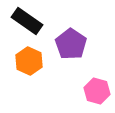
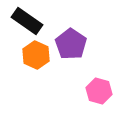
orange hexagon: moved 7 px right, 6 px up
pink hexagon: moved 2 px right
